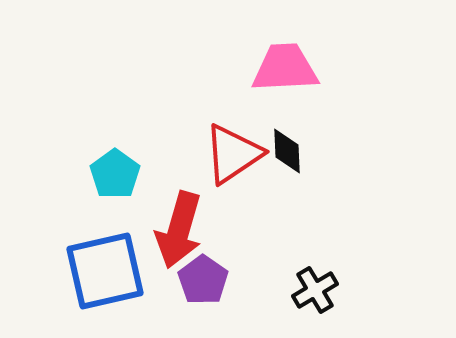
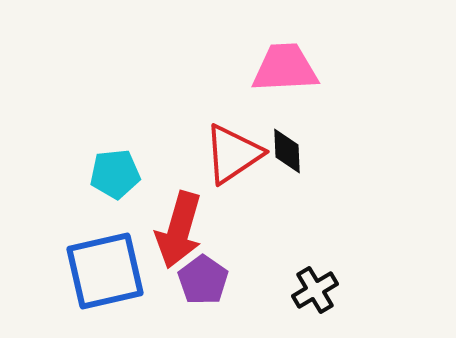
cyan pentagon: rotated 30 degrees clockwise
